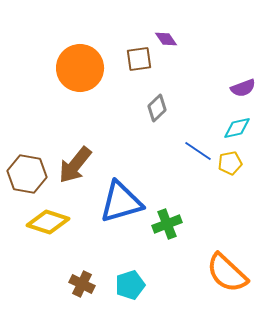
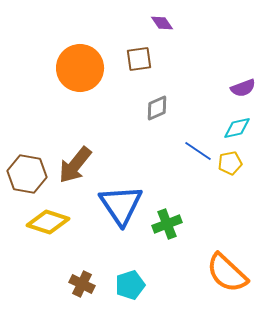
purple diamond: moved 4 px left, 16 px up
gray diamond: rotated 20 degrees clockwise
blue triangle: moved 3 px down; rotated 48 degrees counterclockwise
